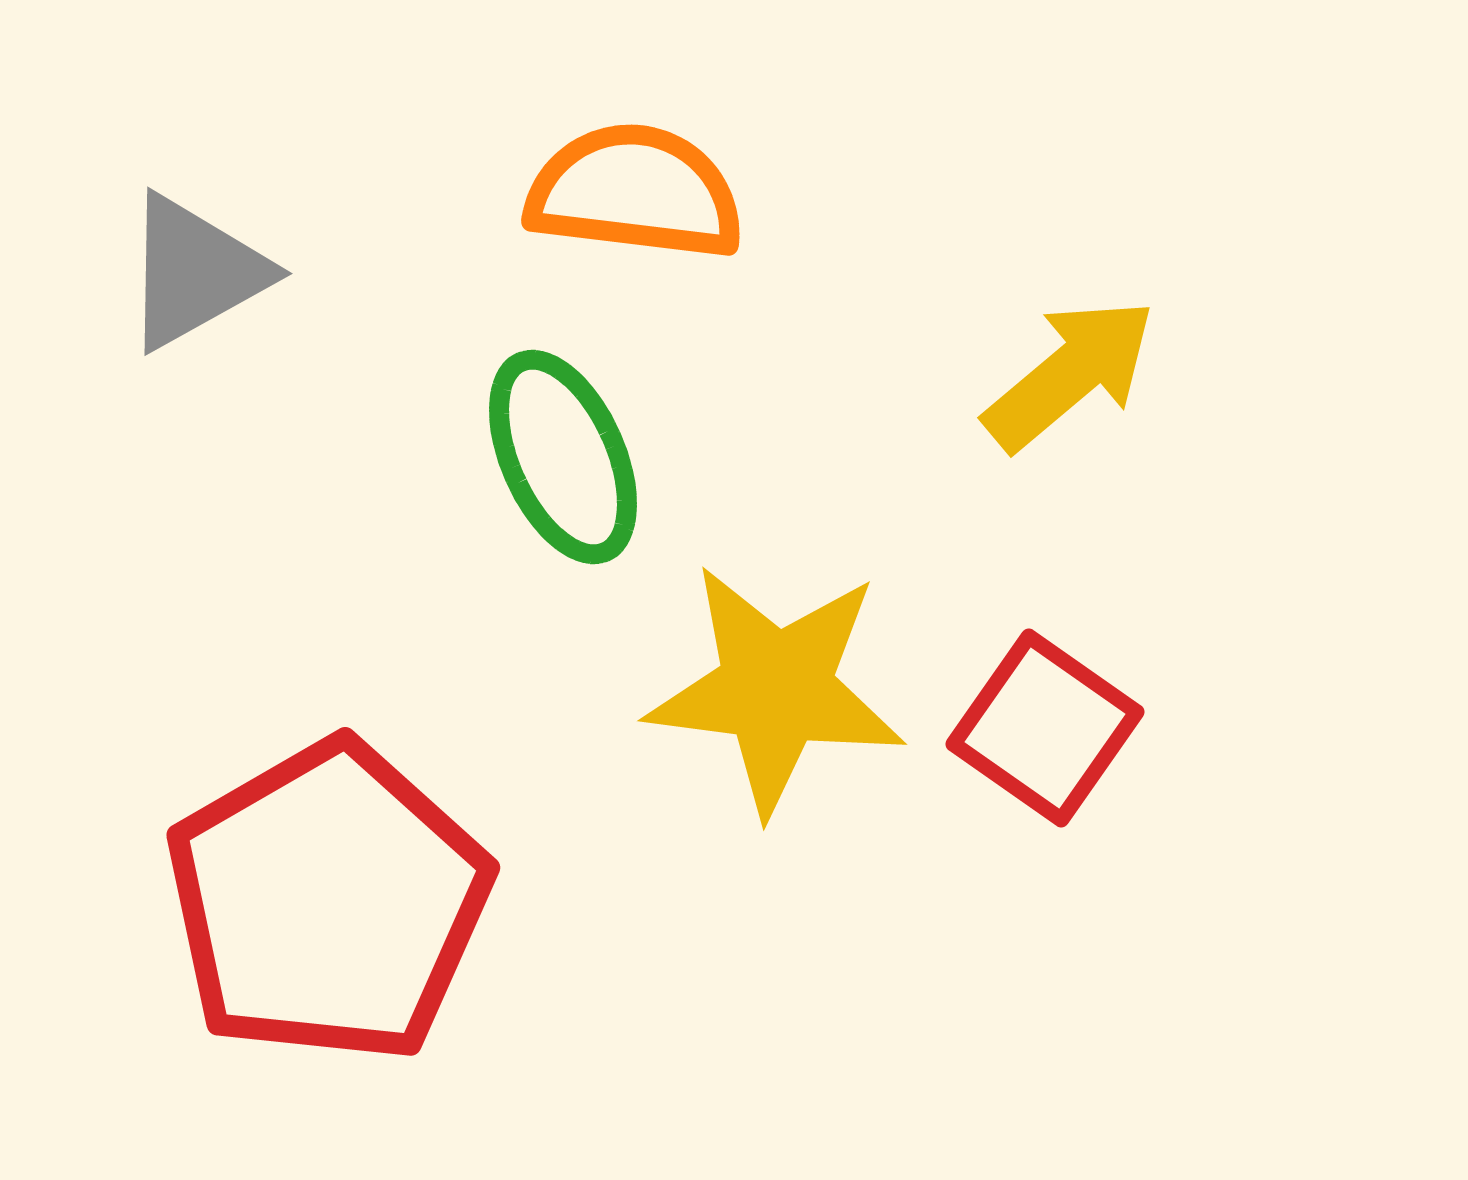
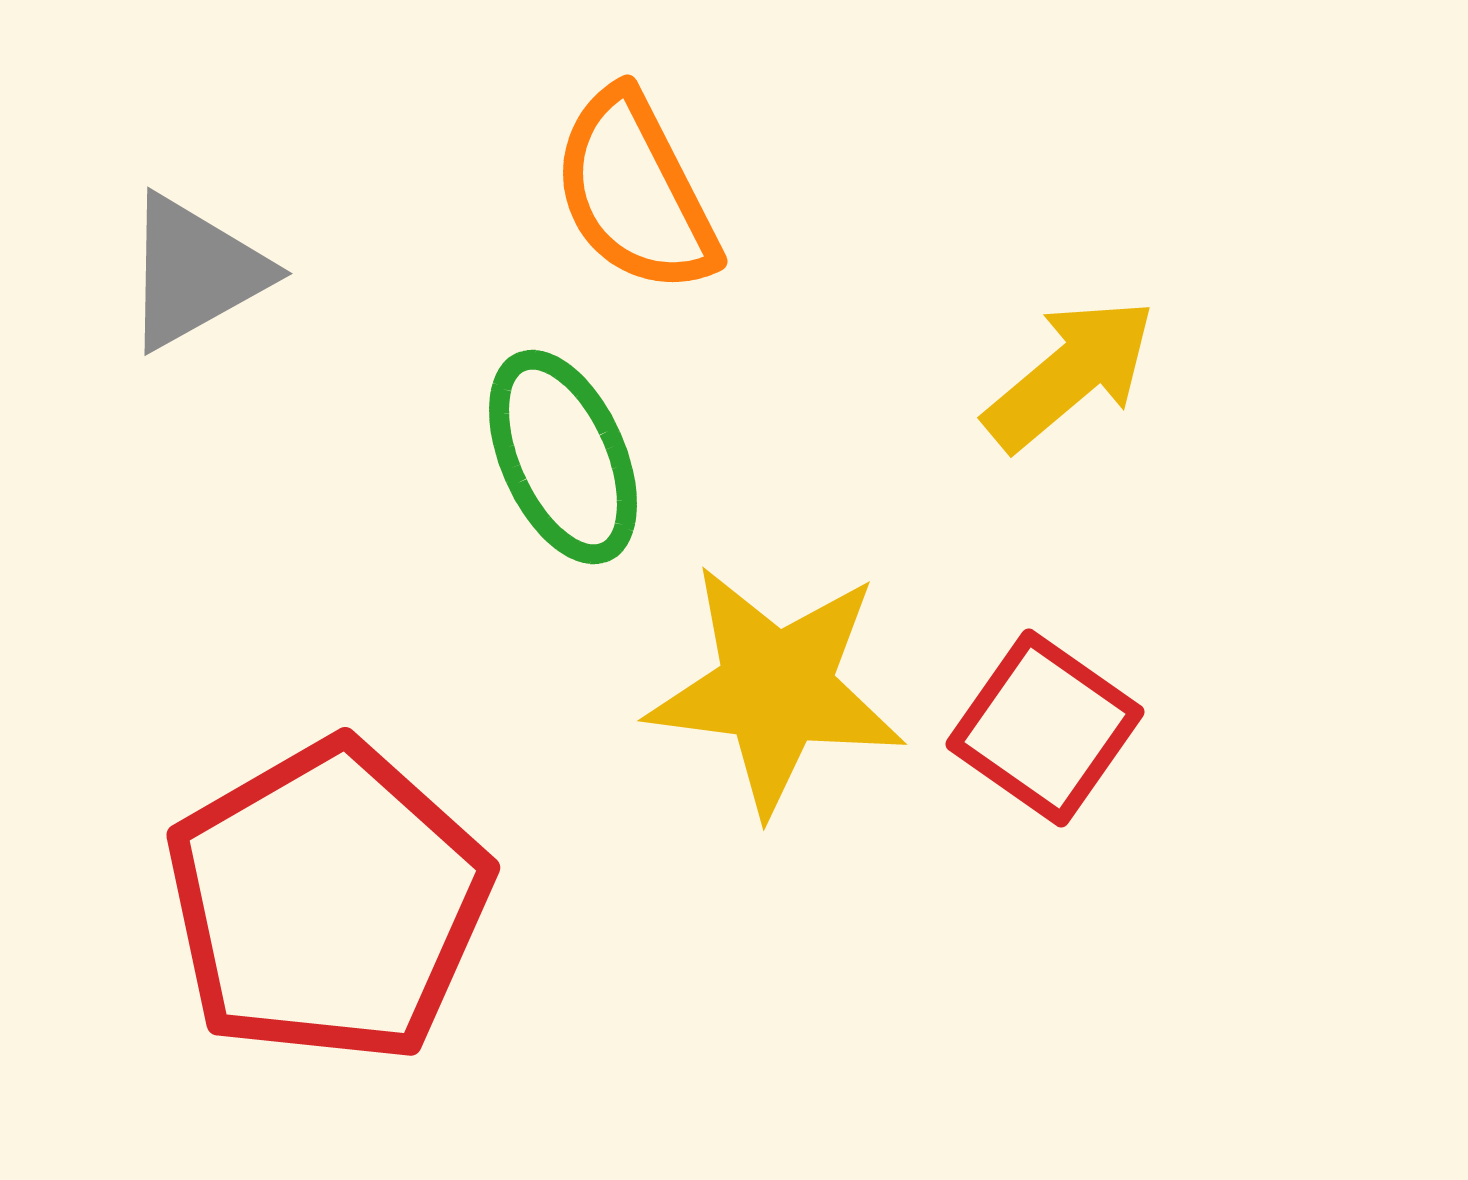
orange semicircle: rotated 124 degrees counterclockwise
